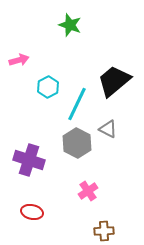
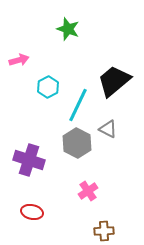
green star: moved 2 px left, 4 px down
cyan line: moved 1 px right, 1 px down
